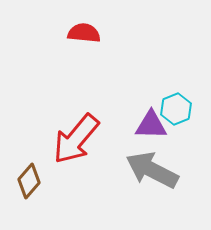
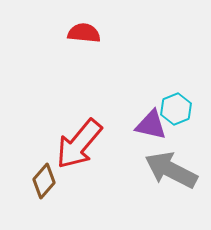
purple triangle: rotated 12 degrees clockwise
red arrow: moved 3 px right, 5 px down
gray arrow: moved 19 px right
brown diamond: moved 15 px right
